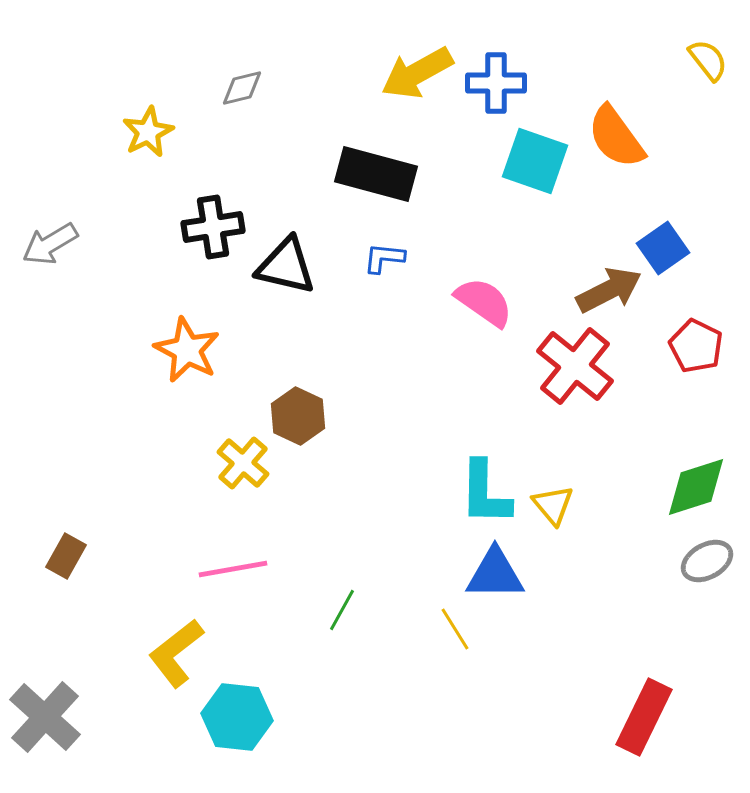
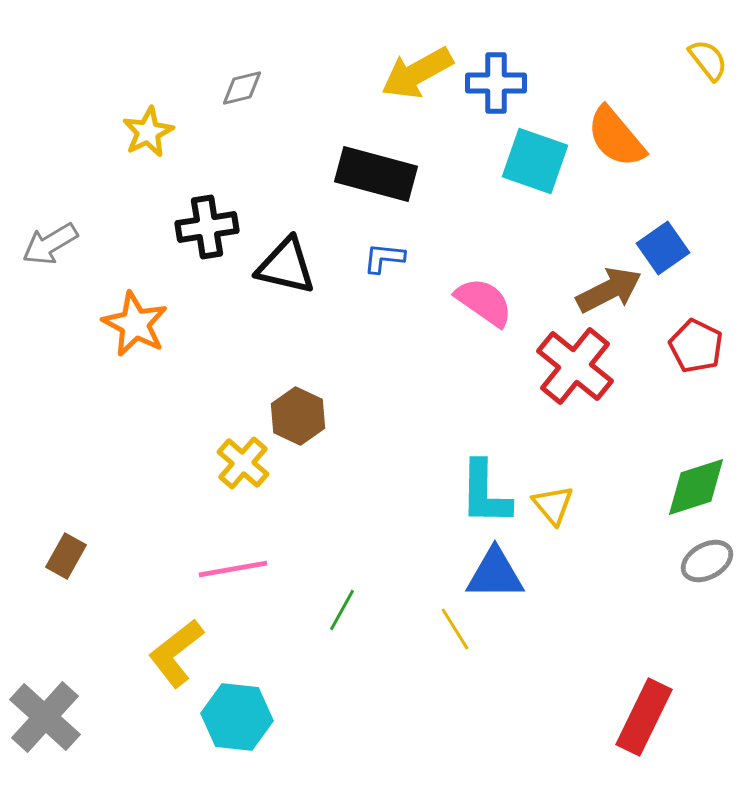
orange semicircle: rotated 4 degrees counterclockwise
black cross: moved 6 px left
orange star: moved 52 px left, 26 px up
